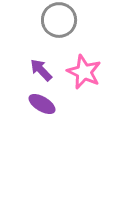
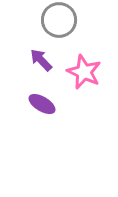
purple arrow: moved 10 px up
